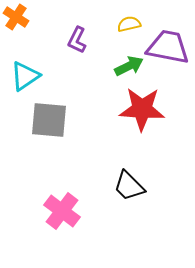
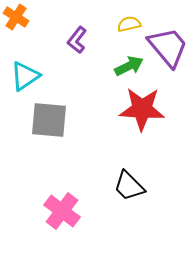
purple L-shape: rotated 12 degrees clockwise
purple trapezoid: rotated 39 degrees clockwise
